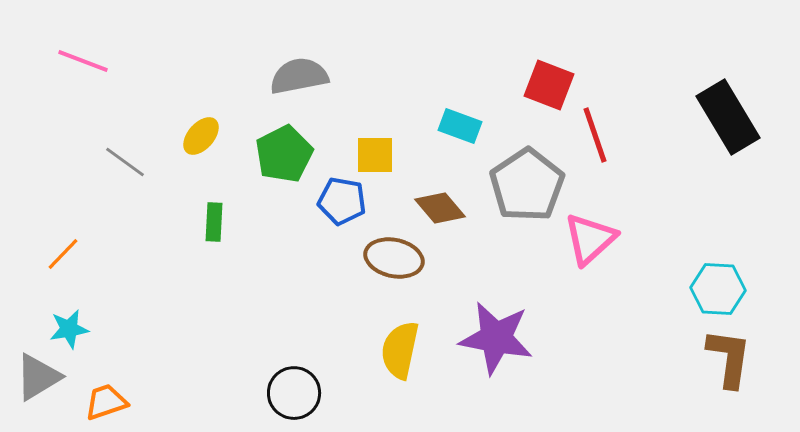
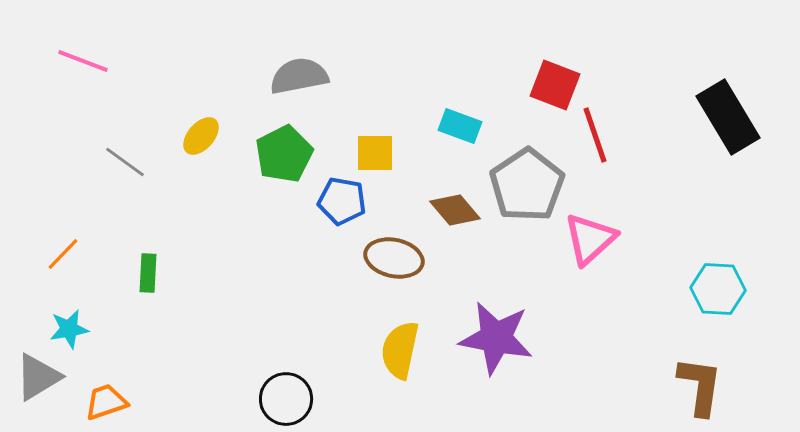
red square: moved 6 px right
yellow square: moved 2 px up
brown diamond: moved 15 px right, 2 px down
green rectangle: moved 66 px left, 51 px down
brown L-shape: moved 29 px left, 28 px down
black circle: moved 8 px left, 6 px down
